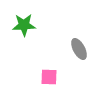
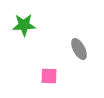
pink square: moved 1 px up
